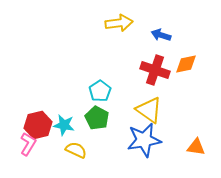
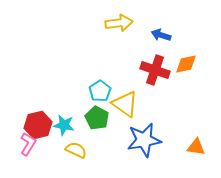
yellow triangle: moved 24 px left, 6 px up
